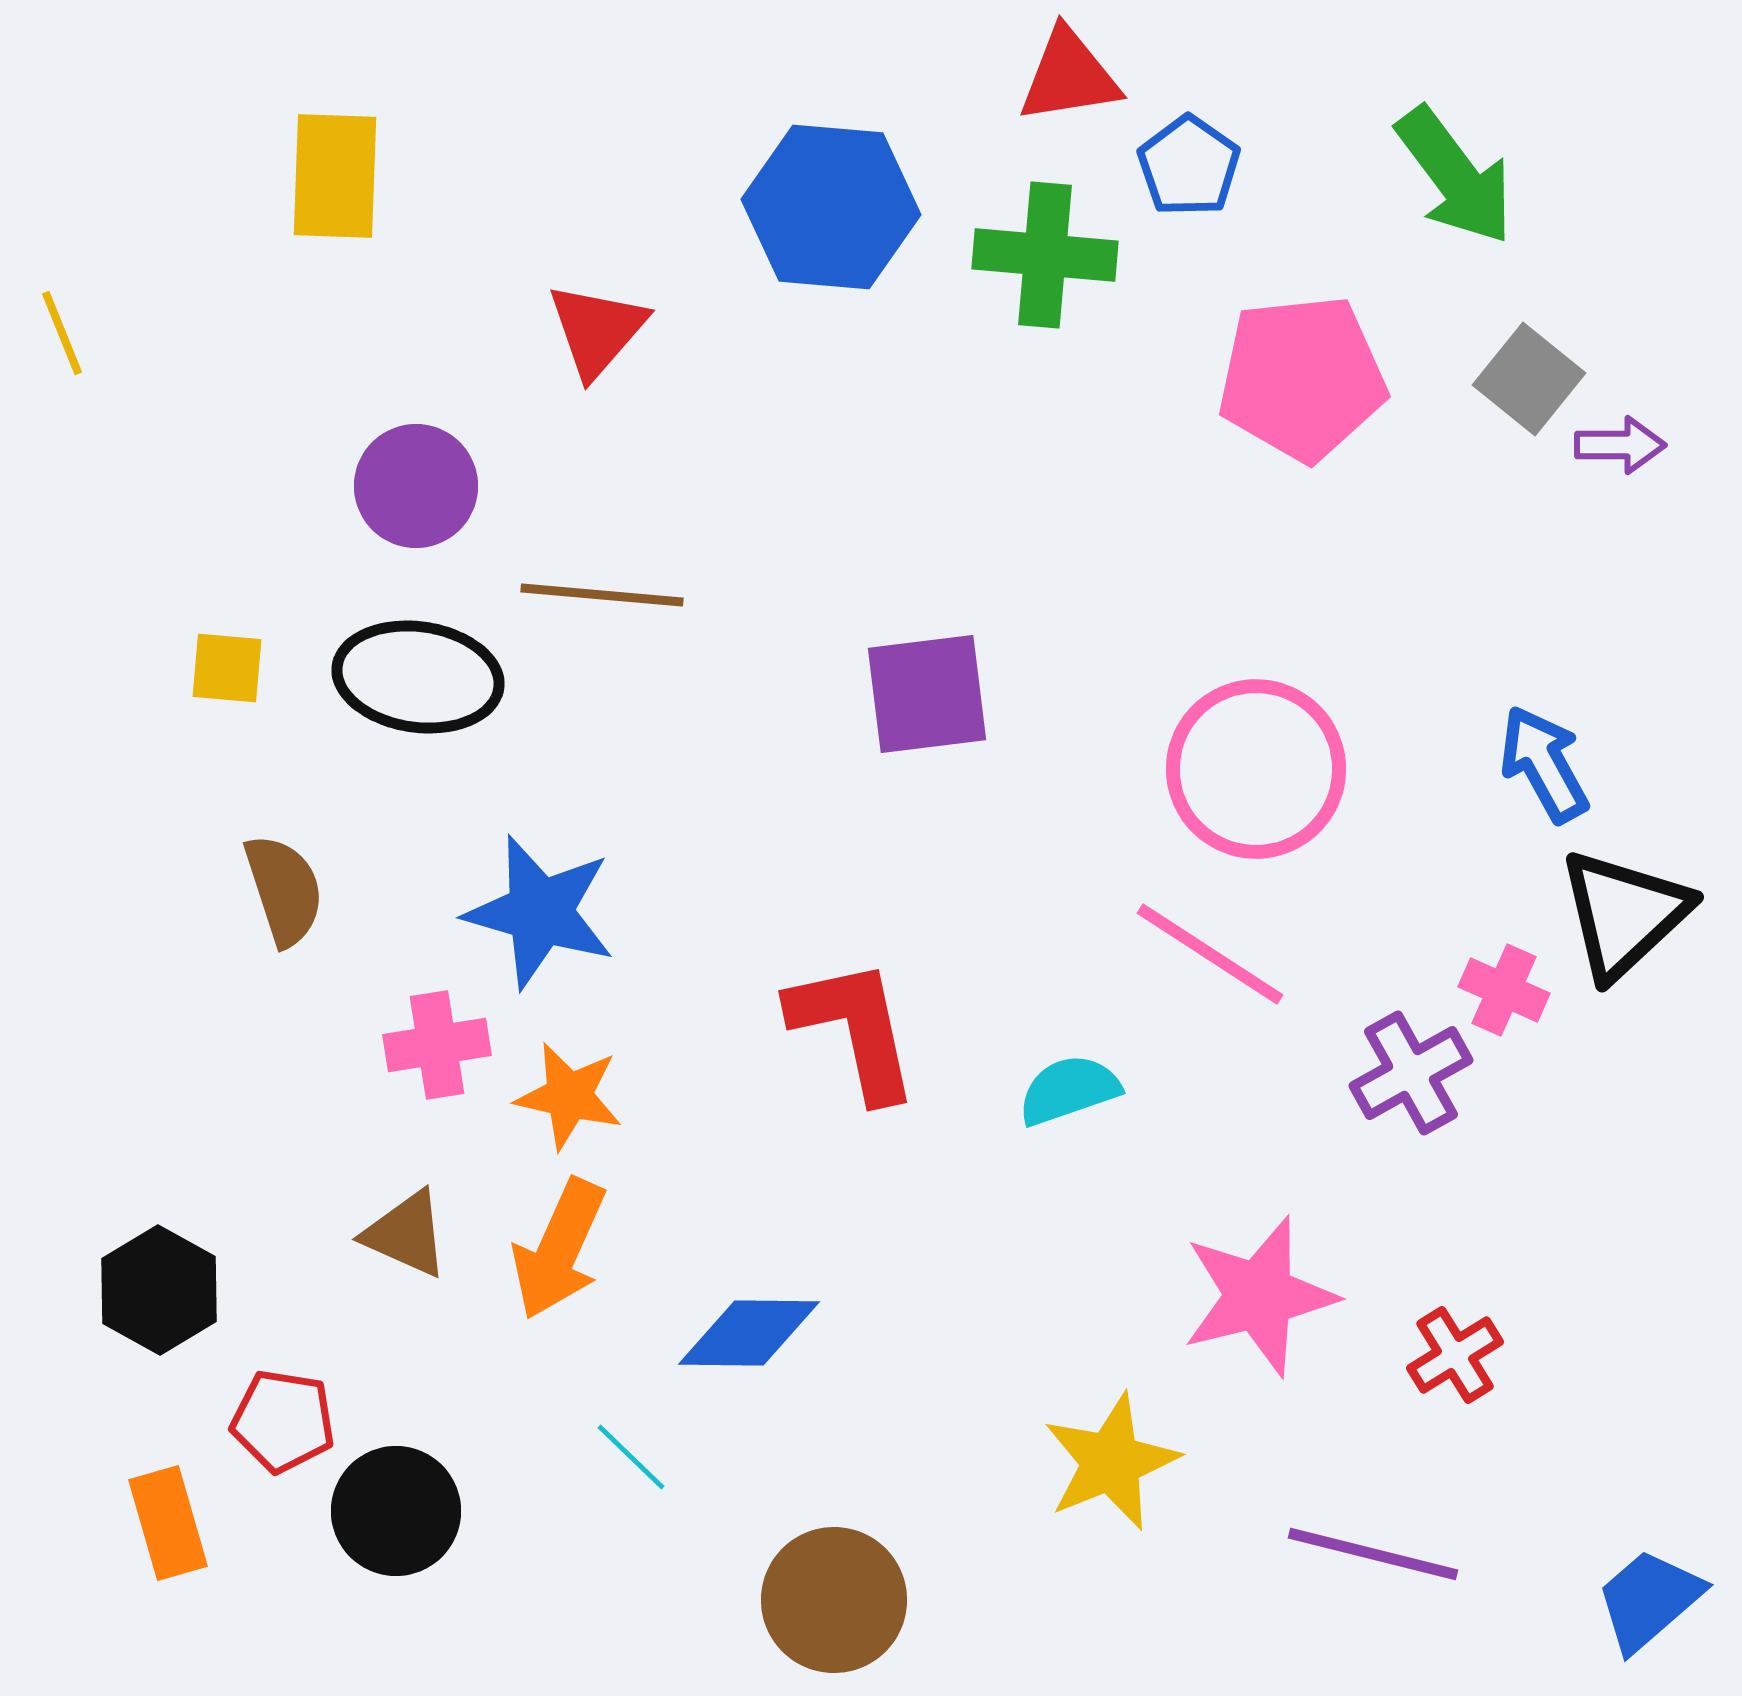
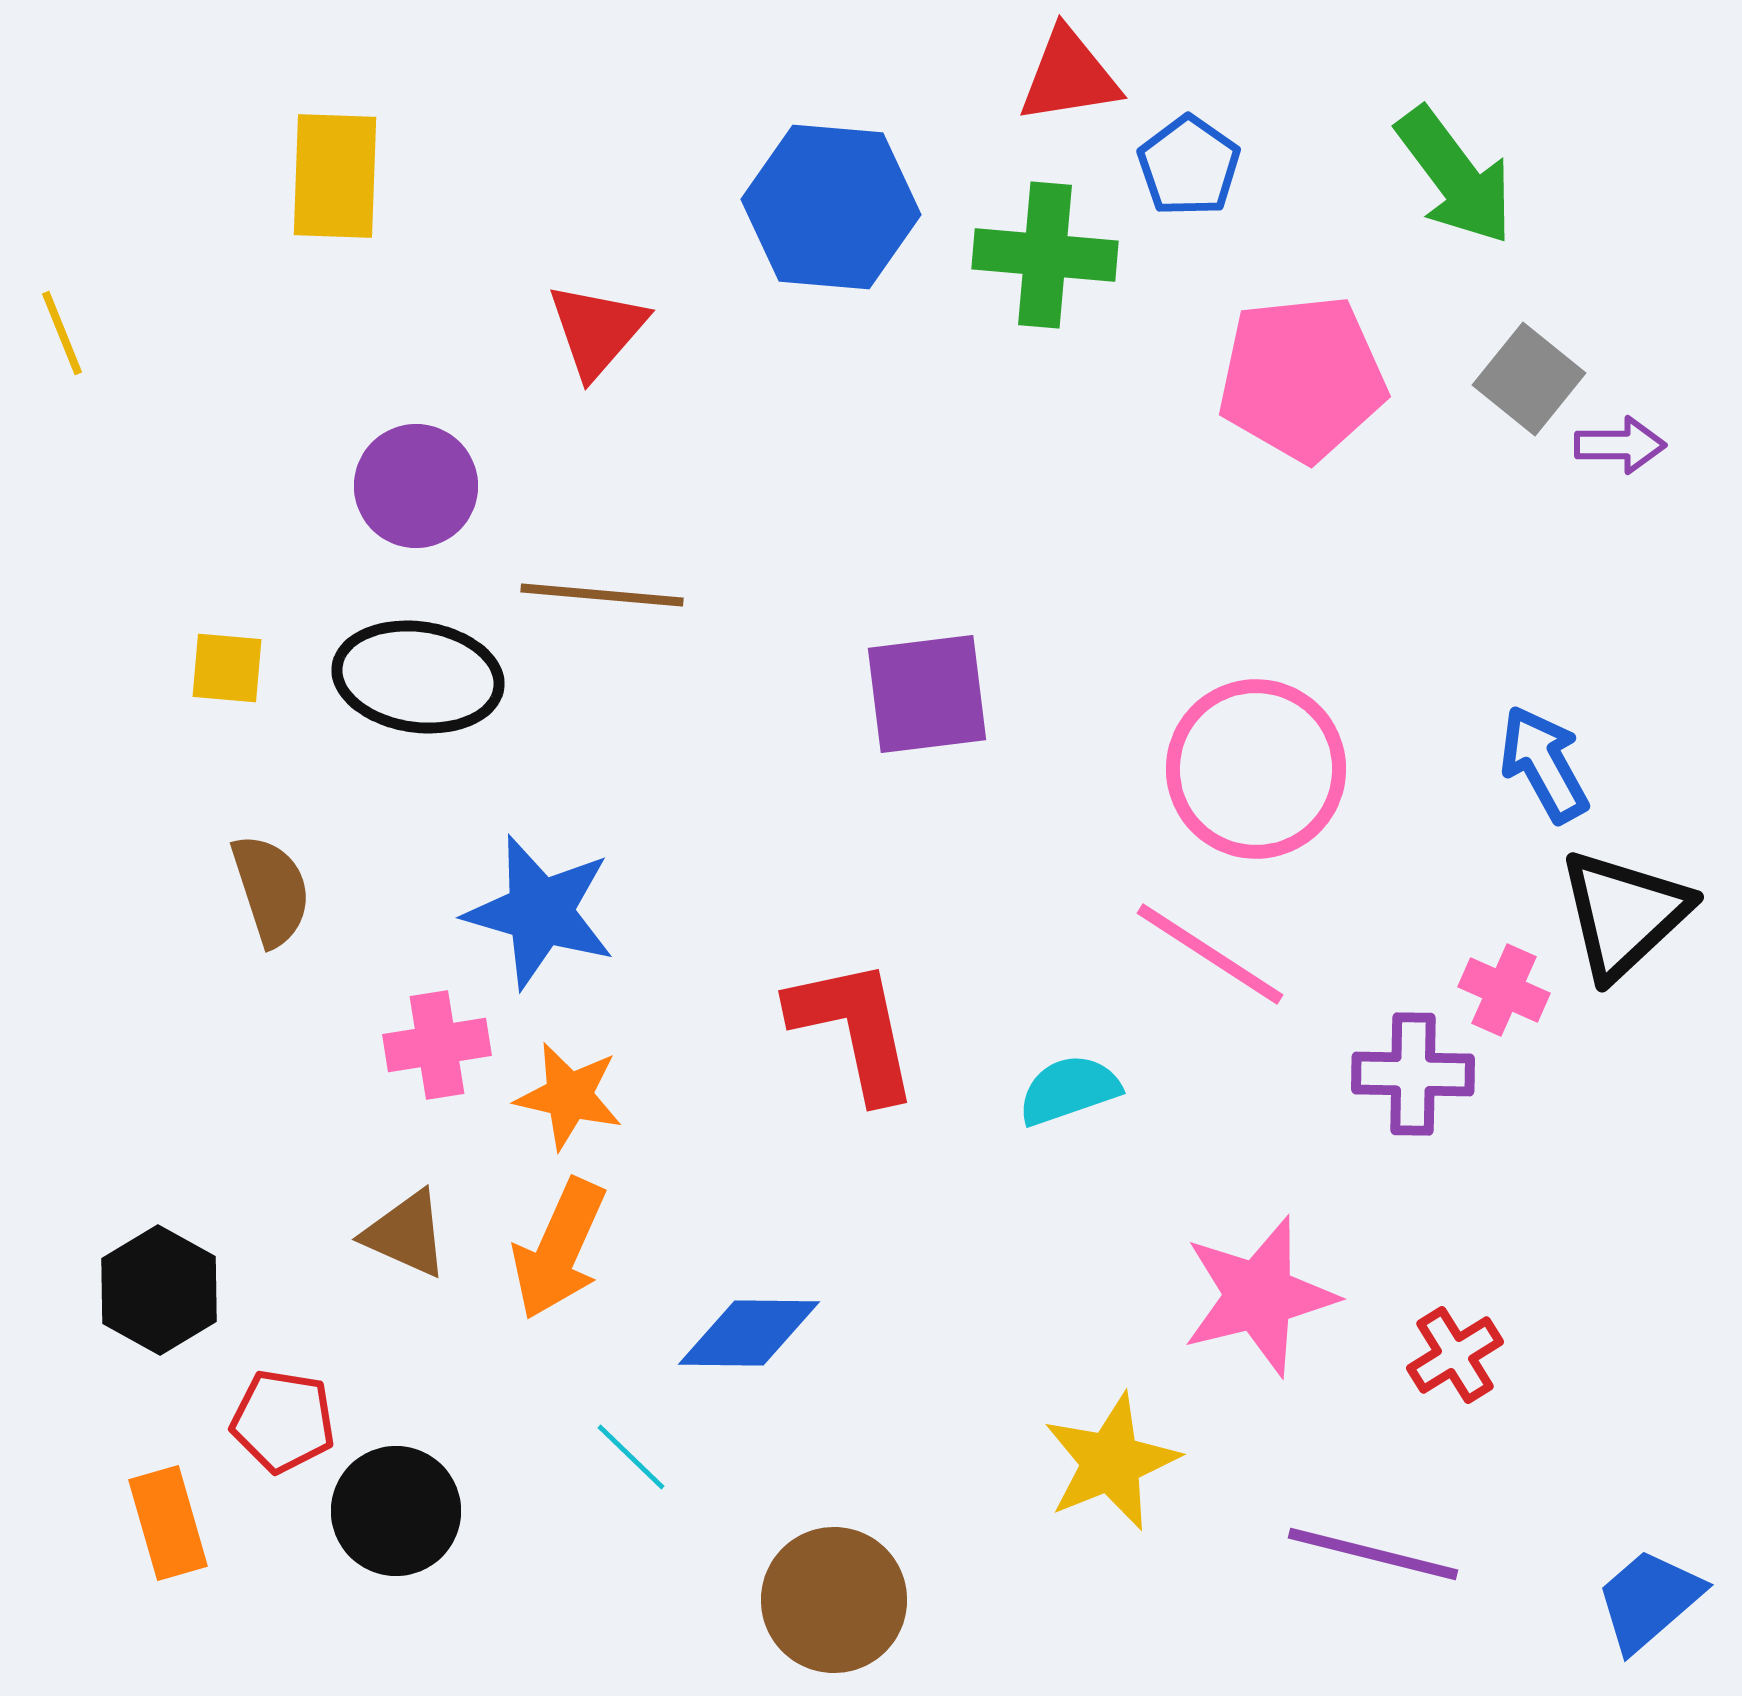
brown semicircle at (284, 890): moved 13 px left
purple cross at (1411, 1073): moved 2 px right, 1 px down; rotated 30 degrees clockwise
